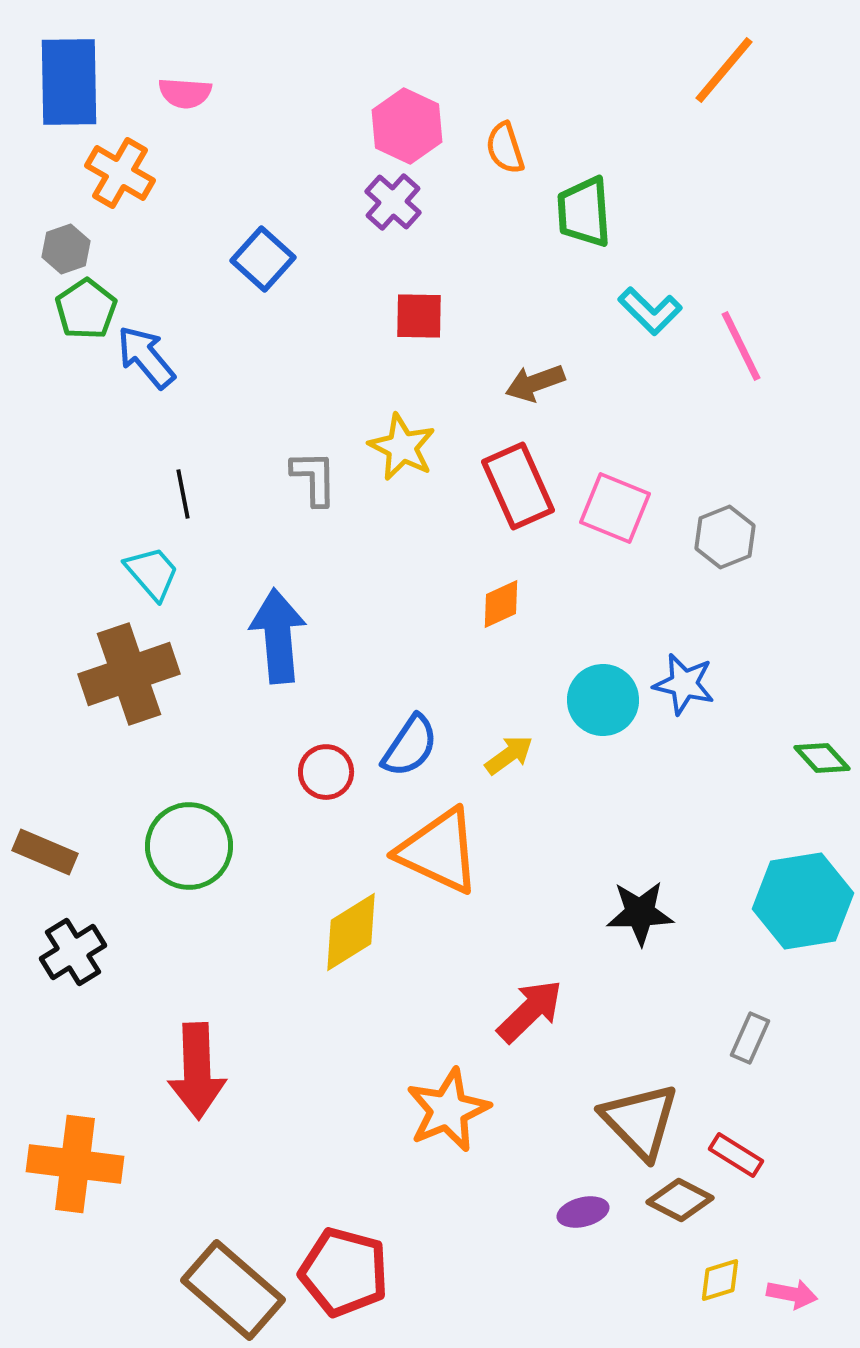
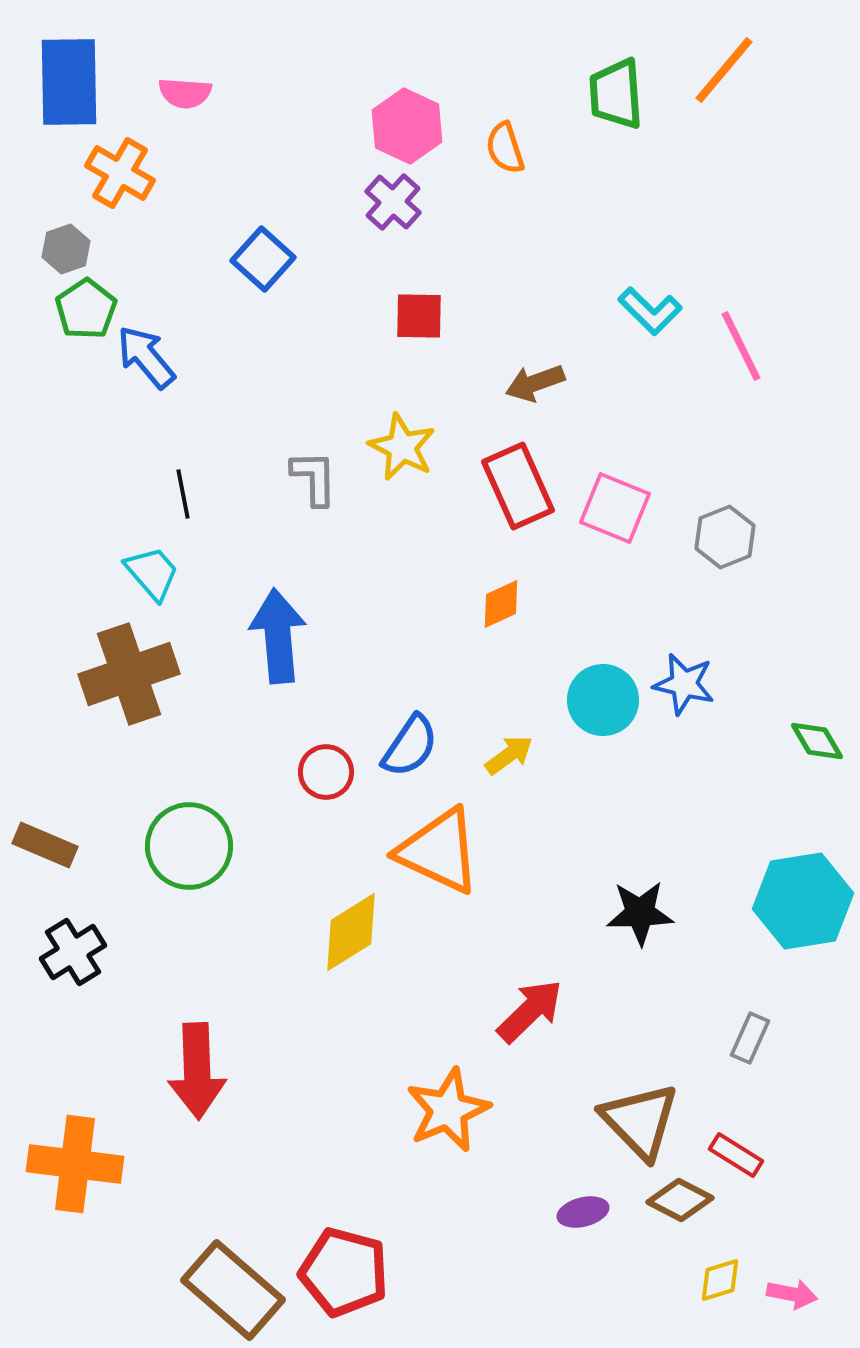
green trapezoid at (584, 212): moved 32 px right, 118 px up
green diamond at (822, 758): moved 5 px left, 17 px up; rotated 12 degrees clockwise
brown rectangle at (45, 852): moved 7 px up
